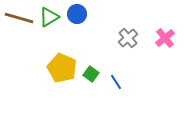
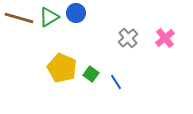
blue circle: moved 1 px left, 1 px up
